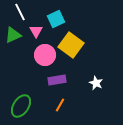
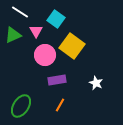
white line: rotated 30 degrees counterclockwise
cyan square: rotated 30 degrees counterclockwise
yellow square: moved 1 px right, 1 px down
